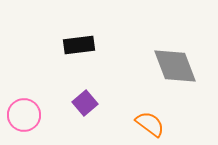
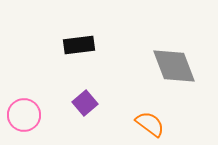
gray diamond: moved 1 px left
